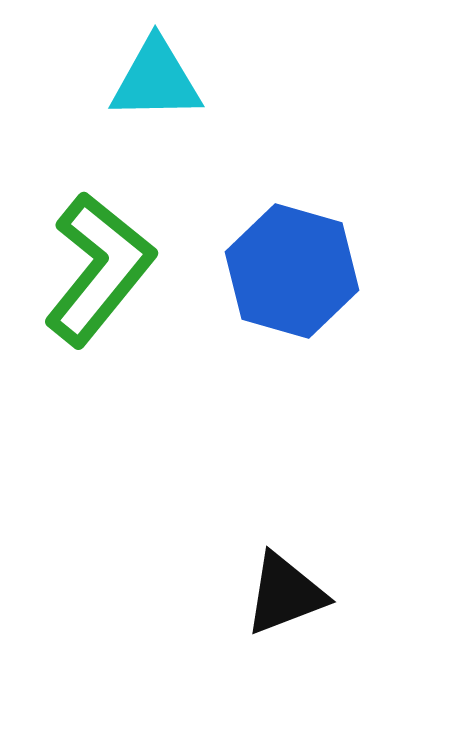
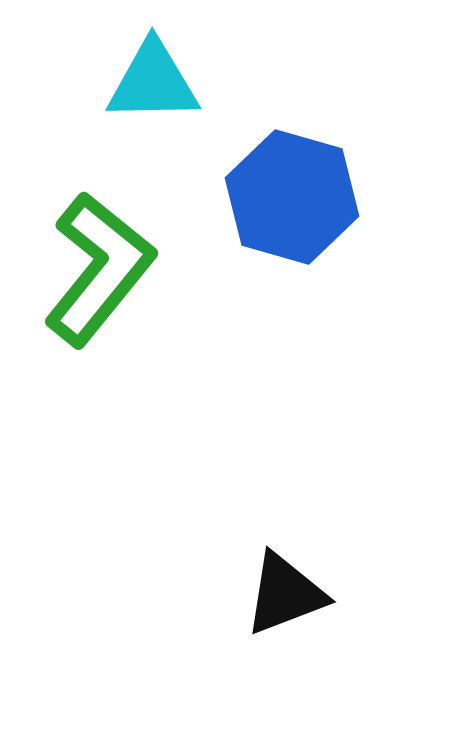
cyan triangle: moved 3 px left, 2 px down
blue hexagon: moved 74 px up
